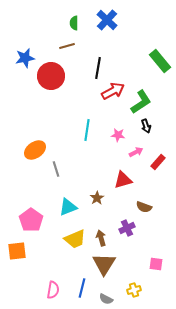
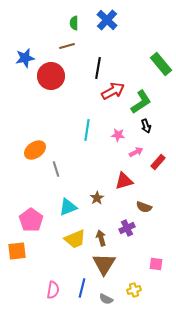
green rectangle: moved 1 px right, 3 px down
red triangle: moved 1 px right, 1 px down
